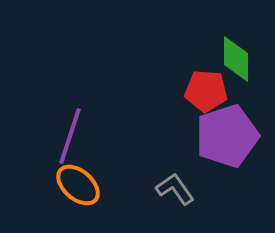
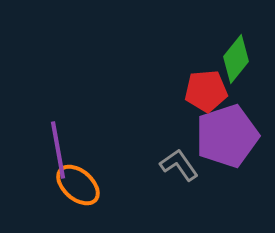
green diamond: rotated 39 degrees clockwise
red pentagon: rotated 9 degrees counterclockwise
purple line: moved 12 px left, 14 px down; rotated 28 degrees counterclockwise
gray L-shape: moved 4 px right, 24 px up
